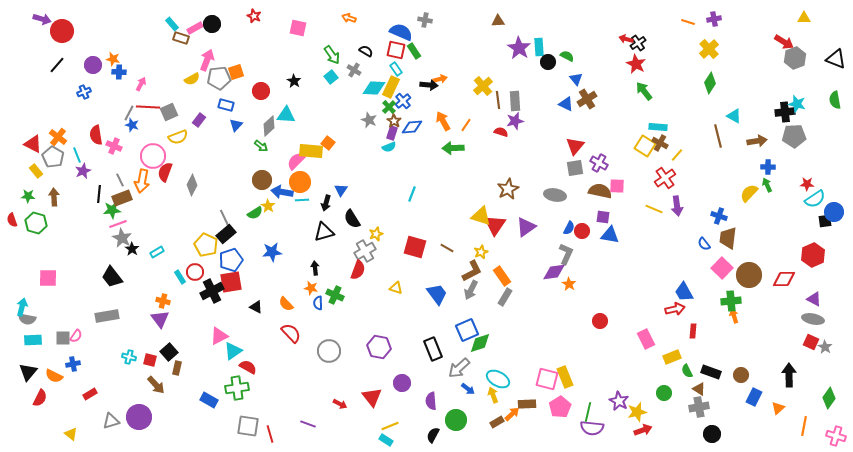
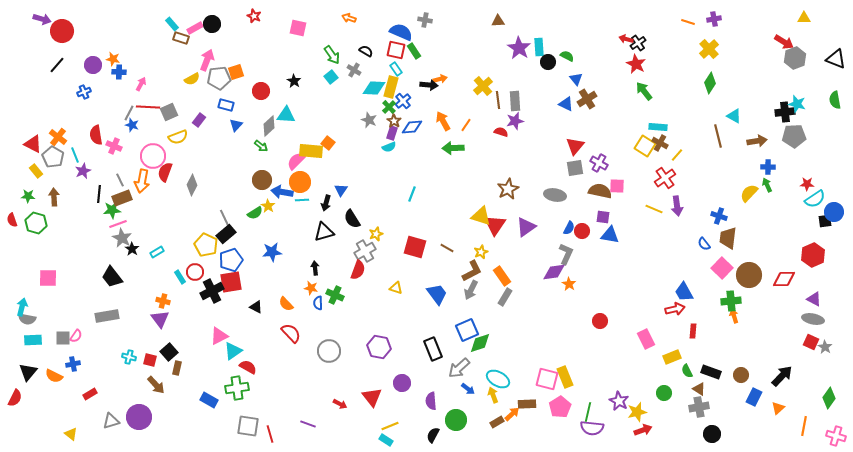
yellow rectangle at (391, 87): rotated 10 degrees counterclockwise
cyan line at (77, 155): moved 2 px left
black arrow at (789, 375): moved 7 px left, 1 px down; rotated 45 degrees clockwise
red semicircle at (40, 398): moved 25 px left
